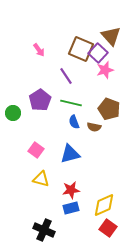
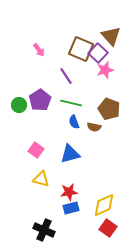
green circle: moved 6 px right, 8 px up
red star: moved 2 px left, 2 px down
